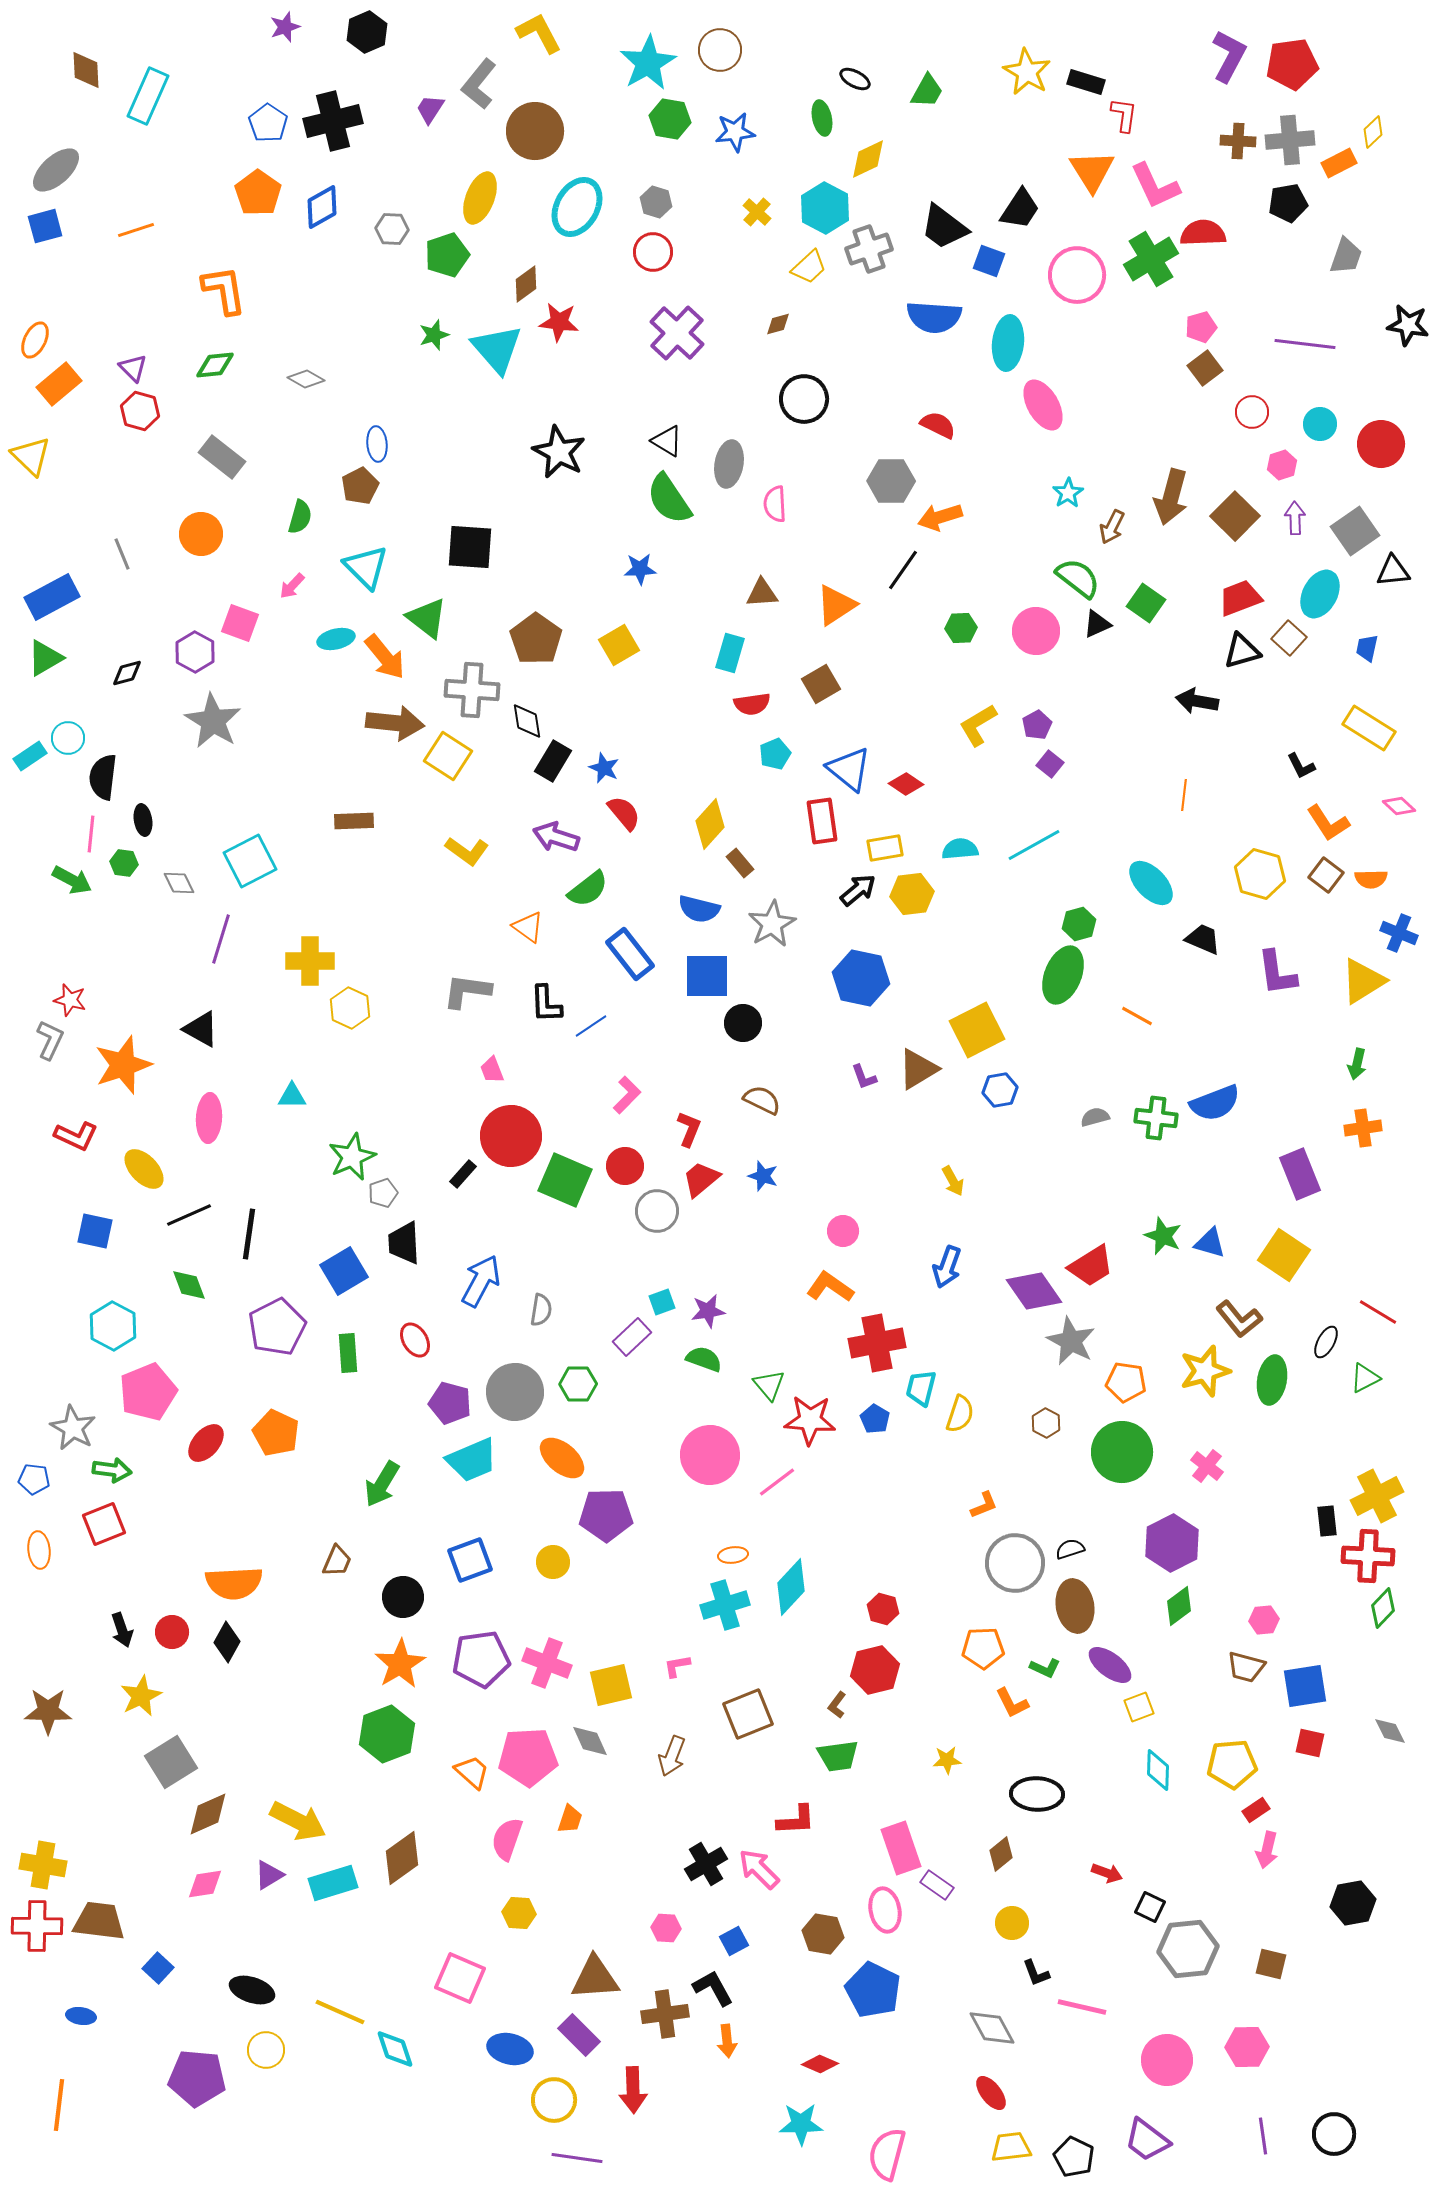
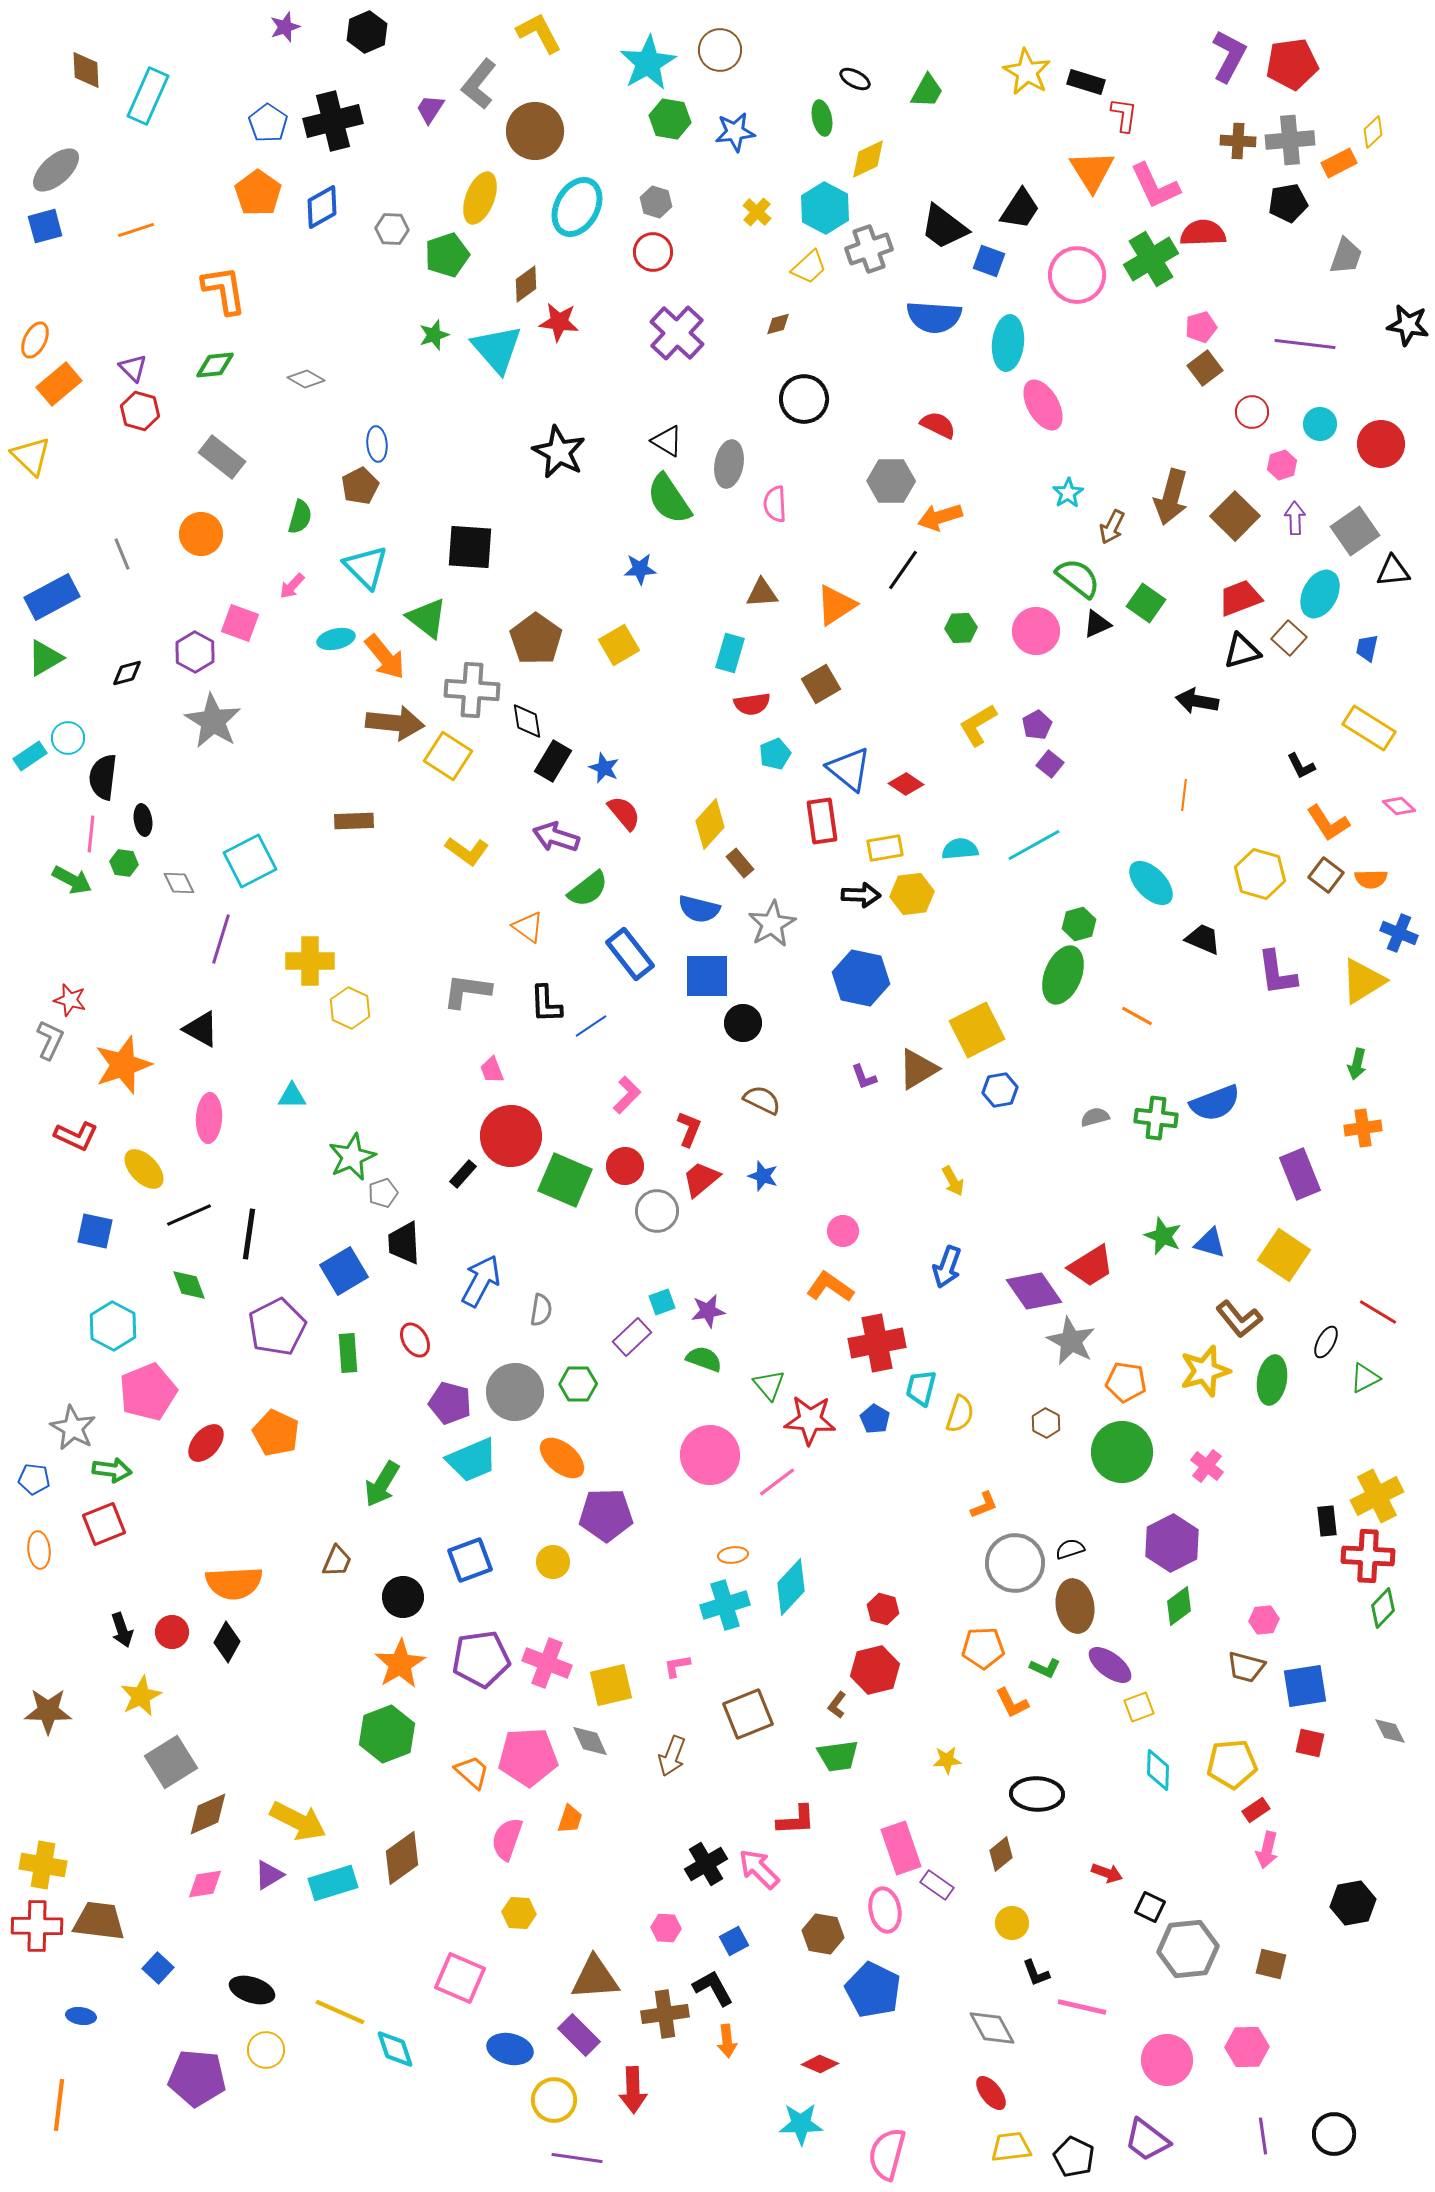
black arrow at (858, 890): moved 3 px right, 5 px down; rotated 42 degrees clockwise
